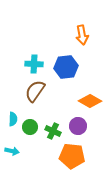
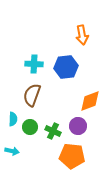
brown semicircle: moved 3 px left, 4 px down; rotated 15 degrees counterclockwise
orange diamond: rotated 50 degrees counterclockwise
